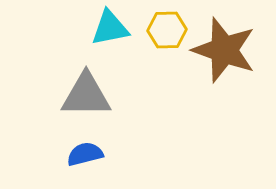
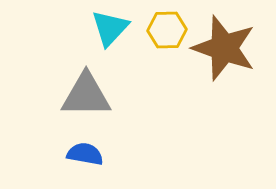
cyan triangle: rotated 36 degrees counterclockwise
brown star: moved 2 px up
blue semicircle: rotated 24 degrees clockwise
